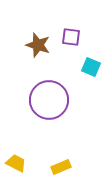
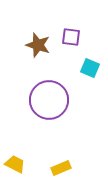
cyan square: moved 1 px left, 1 px down
yellow trapezoid: moved 1 px left, 1 px down
yellow rectangle: moved 1 px down
